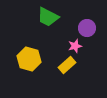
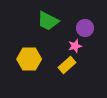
green trapezoid: moved 4 px down
purple circle: moved 2 px left
yellow hexagon: rotated 15 degrees counterclockwise
